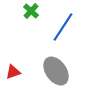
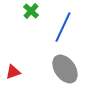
blue line: rotated 8 degrees counterclockwise
gray ellipse: moved 9 px right, 2 px up
